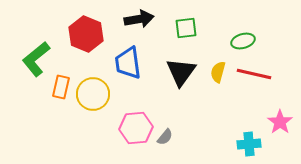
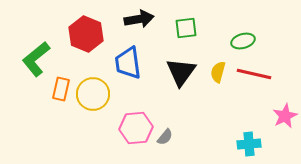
orange rectangle: moved 2 px down
pink star: moved 5 px right, 6 px up; rotated 10 degrees clockwise
